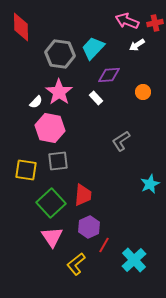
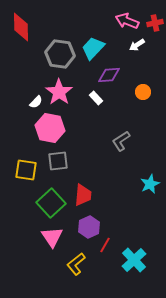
red line: moved 1 px right
